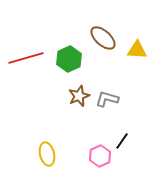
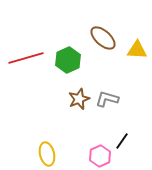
green hexagon: moved 1 px left, 1 px down
brown star: moved 3 px down
